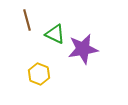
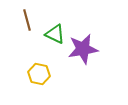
yellow hexagon: rotated 10 degrees counterclockwise
